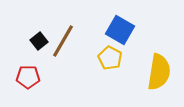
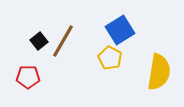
blue square: rotated 28 degrees clockwise
